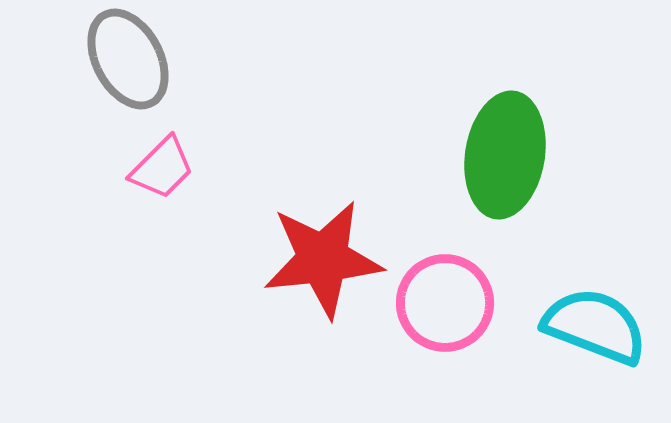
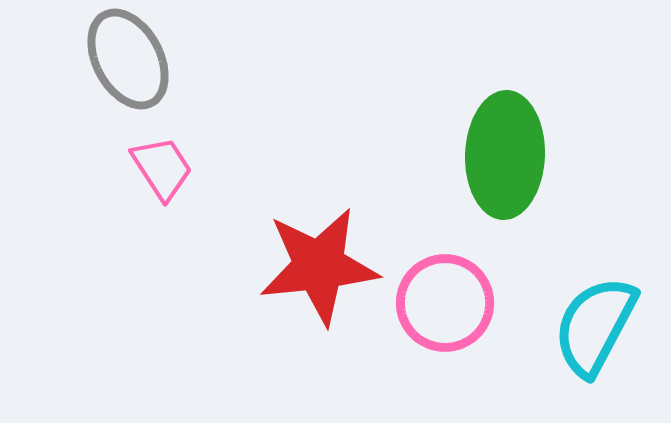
green ellipse: rotated 7 degrees counterclockwise
pink trapezoid: rotated 78 degrees counterclockwise
red star: moved 4 px left, 7 px down
cyan semicircle: rotated 83 degrees counterclockwise
